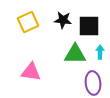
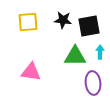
yellow square: rotated 20 degrees clockwise
black square: rotated 10 degrees counterclockwise
green triangle: moved 2 px down
